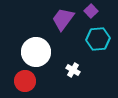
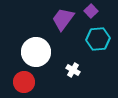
red circle: moved 1 px left, 1 px down
